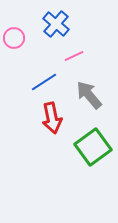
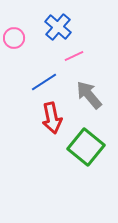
blue cross: moved 2 px right, 3 px down
green square: moved 7 px left; rotated 15 degrees counterclockwise
